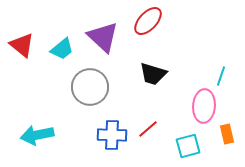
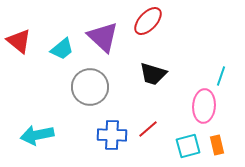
red triangle: moved 3 px left, 4 px up
orange rectangle: moved 10 px left, 11 px down
